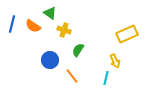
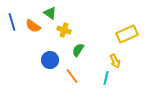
blue line: moved 2 px up; rotated 30 degrees counterclockwise
